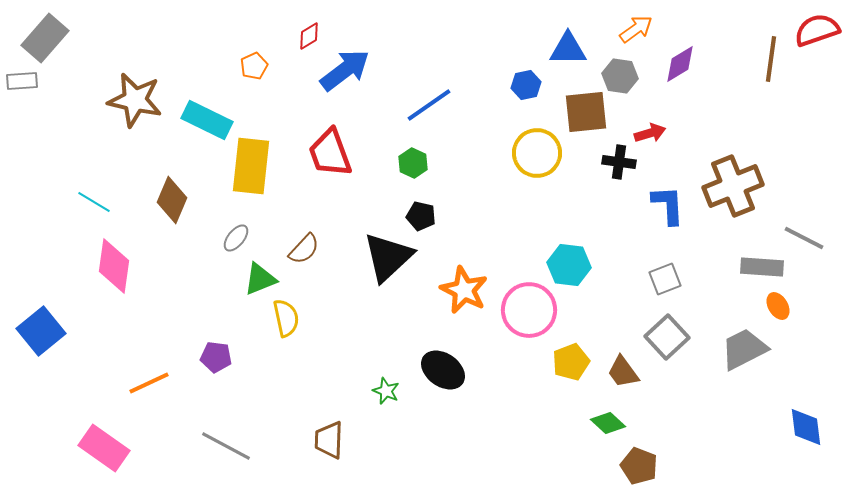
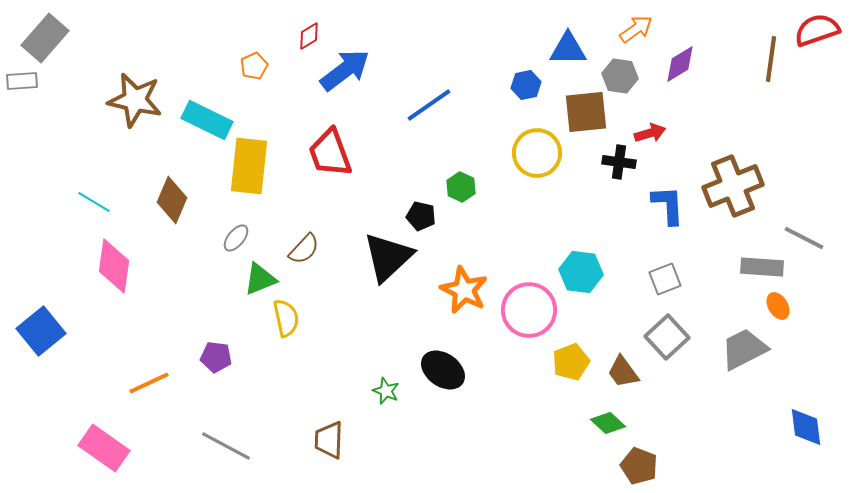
green hexagon at (413, 163): moved 48 px right, 24 px down
yellow rectangle at (251, 166): moved 2 px left
cyan hexagon at (569, 265): moved 12 px right, 7 px down
